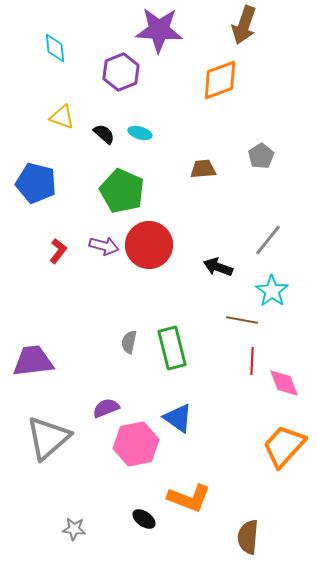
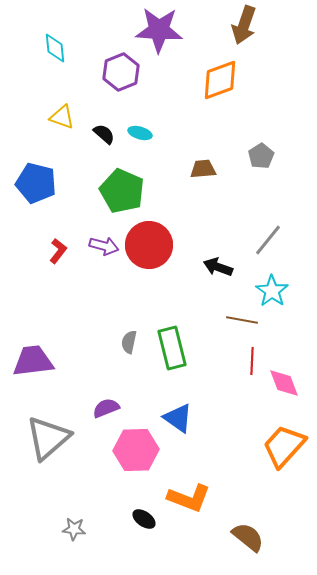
pink hexagon: moved 6 px down; rotated 9 degrees clockwise
brown semicircle: rotated 124 degrees clockwise
